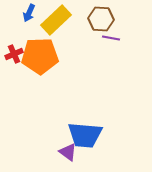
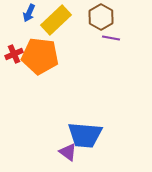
brown hexagon: moved 2 px up; rotated 25 degrees clockwise
orange pentagon: rotated 9 degrees clockwise
